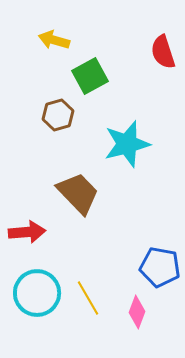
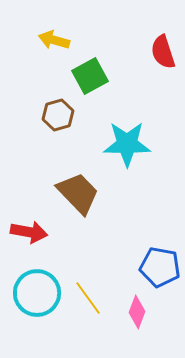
cyan star: rotated 15 degrees clockwise
red arrow: moved 2 px right; rotated 15 degrees clockwise
yellow line: rotated 6 degrees counterclockwise
